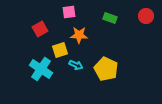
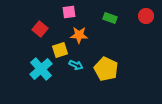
red square: rotated 21 degrees counterclockwise
cyan cross: rotated 15 degrees clockwise
